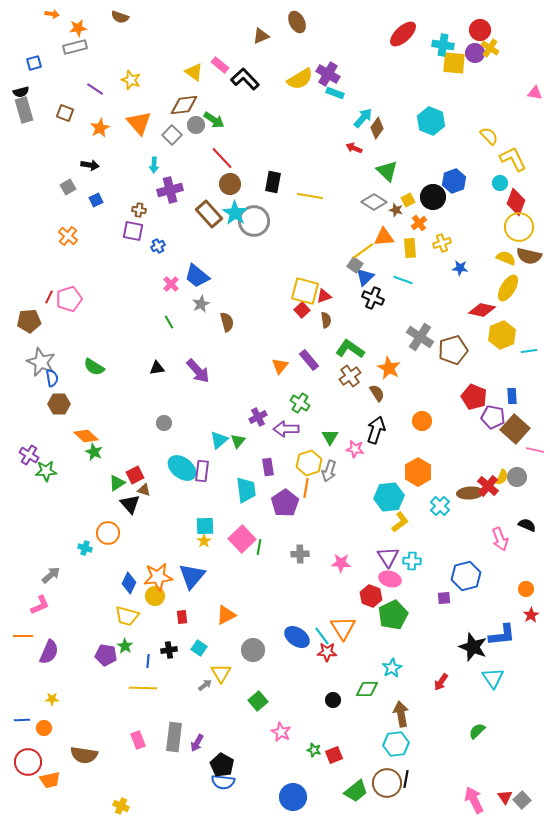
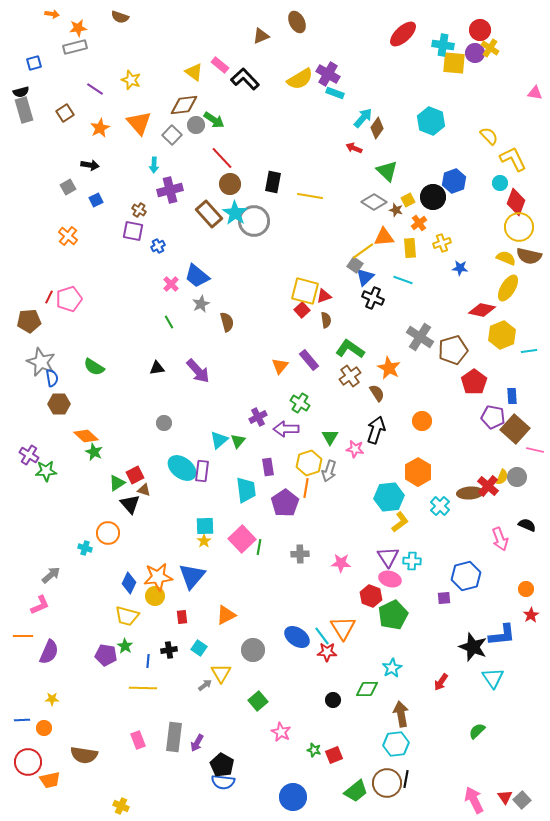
brown square at (65, 113): rotated 36 degrees clockwise
brown cross at (139, 210): rotated 24 degrees clockwise
red pentagon at (474, 397): moved 15 px up; rotated 15 degrees clockwise
